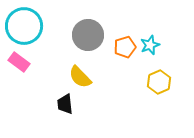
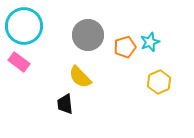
cyan star: moved 3 px up
